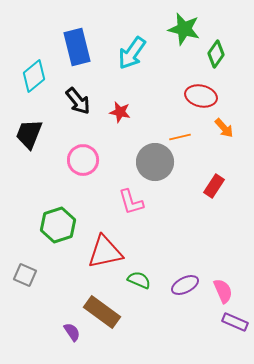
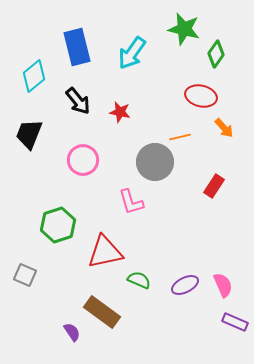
pink semicircle: moved 6 px up
